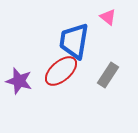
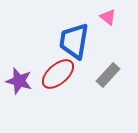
red ellipse: moved 3 px left, 3 px down
gray rectangle: rotated 10 degrees clockwise
